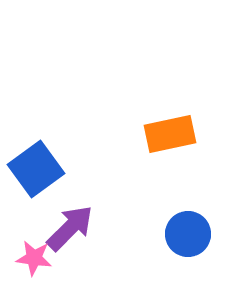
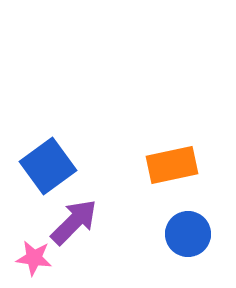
orange rectangle: moved 2 px right, 31 px down
blue square: moved 12 px right, 3 px up
purple arrow: moved 4 px right, 6 px up
